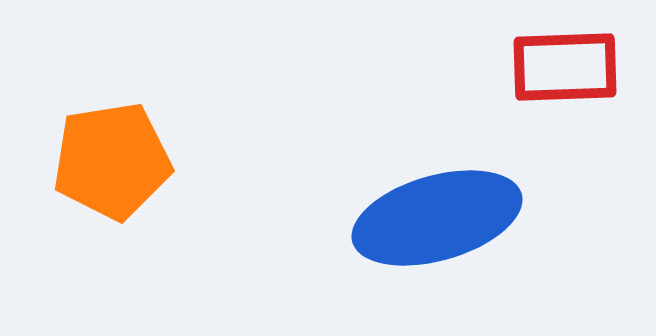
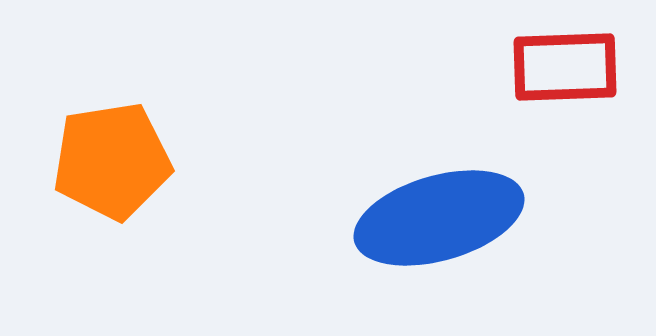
blue ellipse: moved 2 px right
